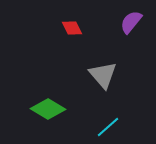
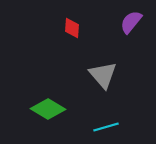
red diamond: rotated 30 degrees clockwise
cyan line: moved 2 px left; rotated 25 degrees clockwise
